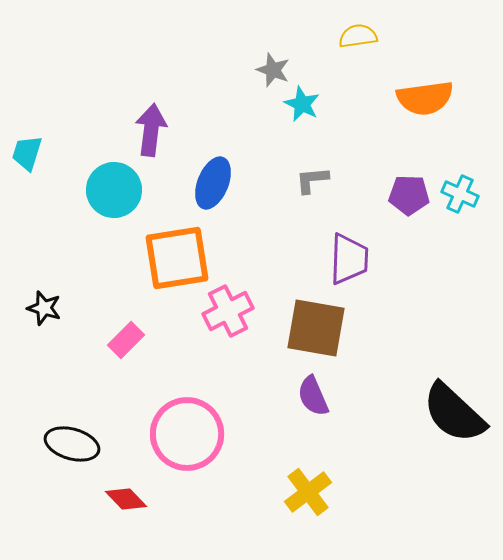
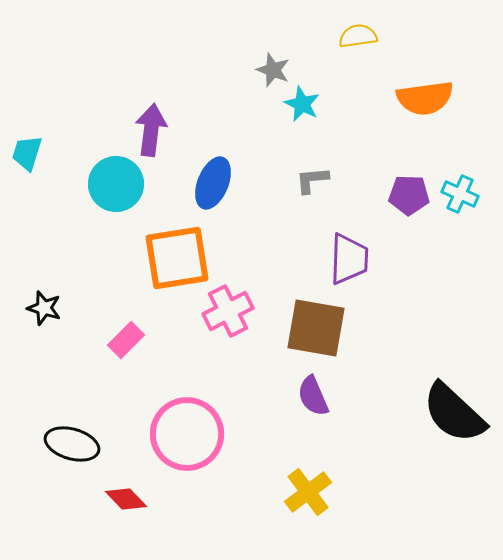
cyan circle: moved 2 px right, 6 px up
